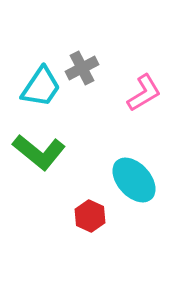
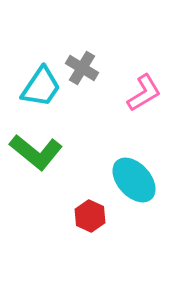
gray cross: rotated 32 degrees counterclockwise
green L-shape: moved 3 px left
